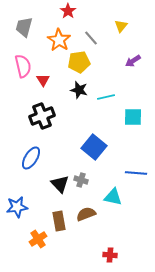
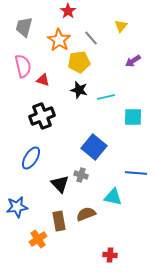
red triangle: rotated 40 degrees counterclockwise
gray cross: moved 5 px up
